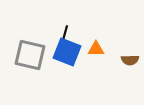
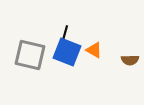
orange triangle: moved 2 px left, 1 px down; rotated 30 degrees clockwise
